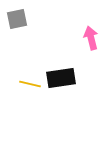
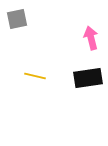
black rectangle: moved 27 px right
yellow line: moved 5 px right, 8 px up
